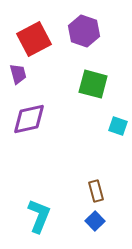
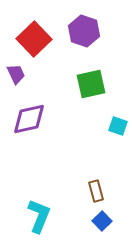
red square: rotated 16 degrees counterclockwise
purple trapezoid: moved 2 px left; rotated 10 degrees counterclockwise
green square: moved 2 px left; rotated 28 degrees counterclockwise
blue square: moved 7 px right
